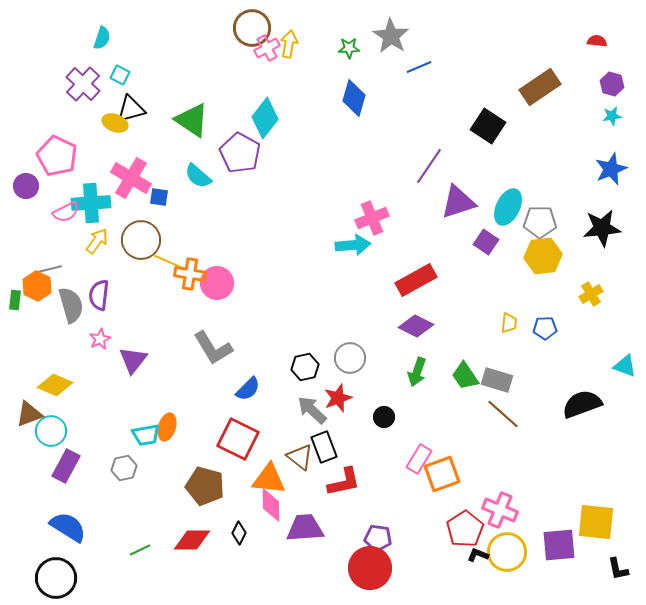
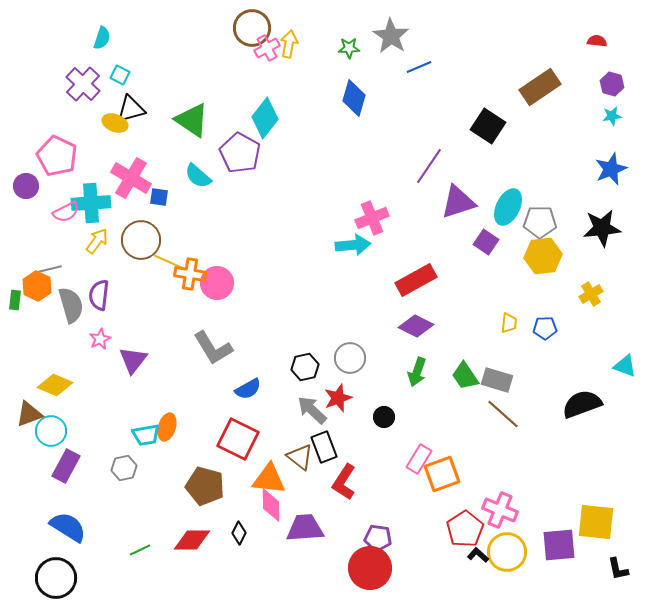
blue semicircle at (248, 389): rotated 16 degrees clockwise
red L-shape at (344, 482): rotated 135 degrees clockwise
black L-shape at (478, 555): rotated 20 degrees clockwise
